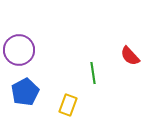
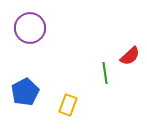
purple circle: moved 11 px right, 22 px up
red semicircle: rotated 90 degrees counterclockwise
green line: moved 12 px right
